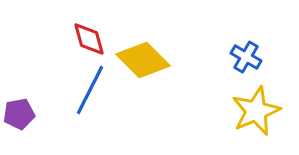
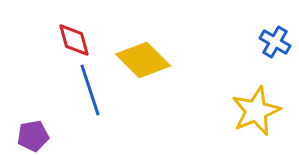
red diamond: moved 15 px left, 1 px down
blue cross: moved 29 px right, 15 px up
blue line: rotated 45 degrees counterclockwise
purple pentagon: moved 14 px right, 22 px down
